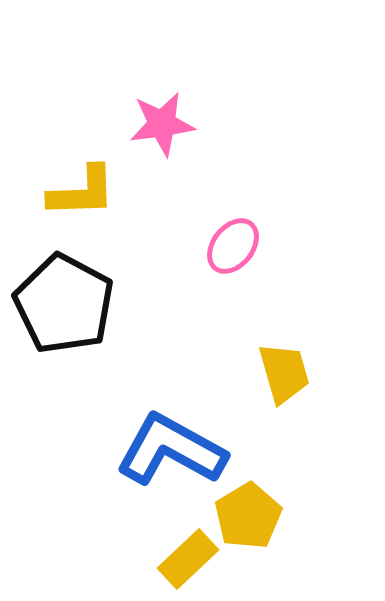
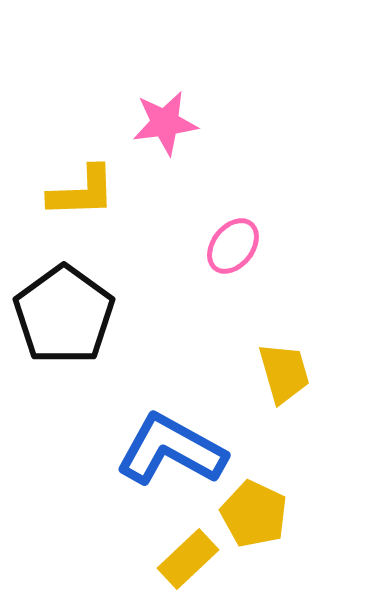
pink star: moved 3 px right, 1 px up
black pentagon: moved 11 px down; rotated 8 degrees clockwise
yellow pentagon: moved 6 px right, 2 px up; rotated 16 degrees counterclockwise
